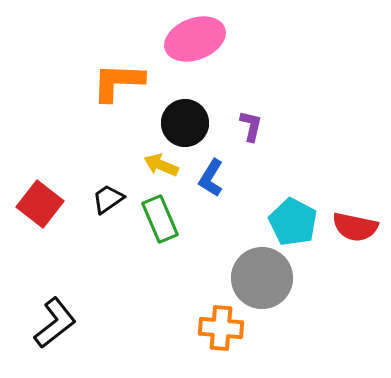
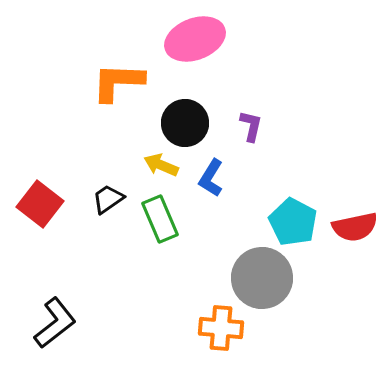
red semicircle: rotated 24 degrees counterclockwise
